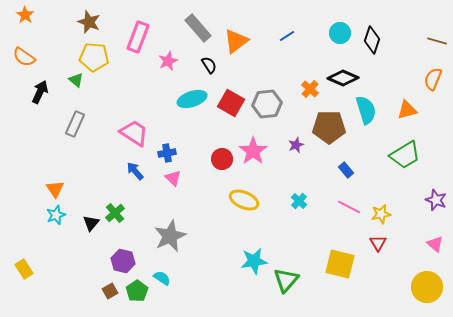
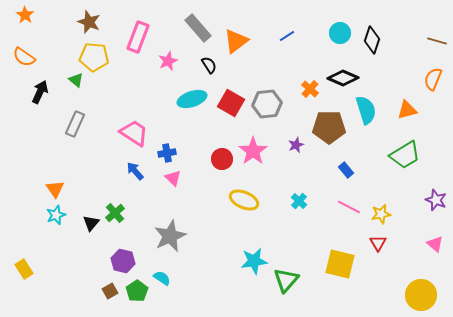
yellow circle at (427, 287): moved 6 px left, 8 px down
